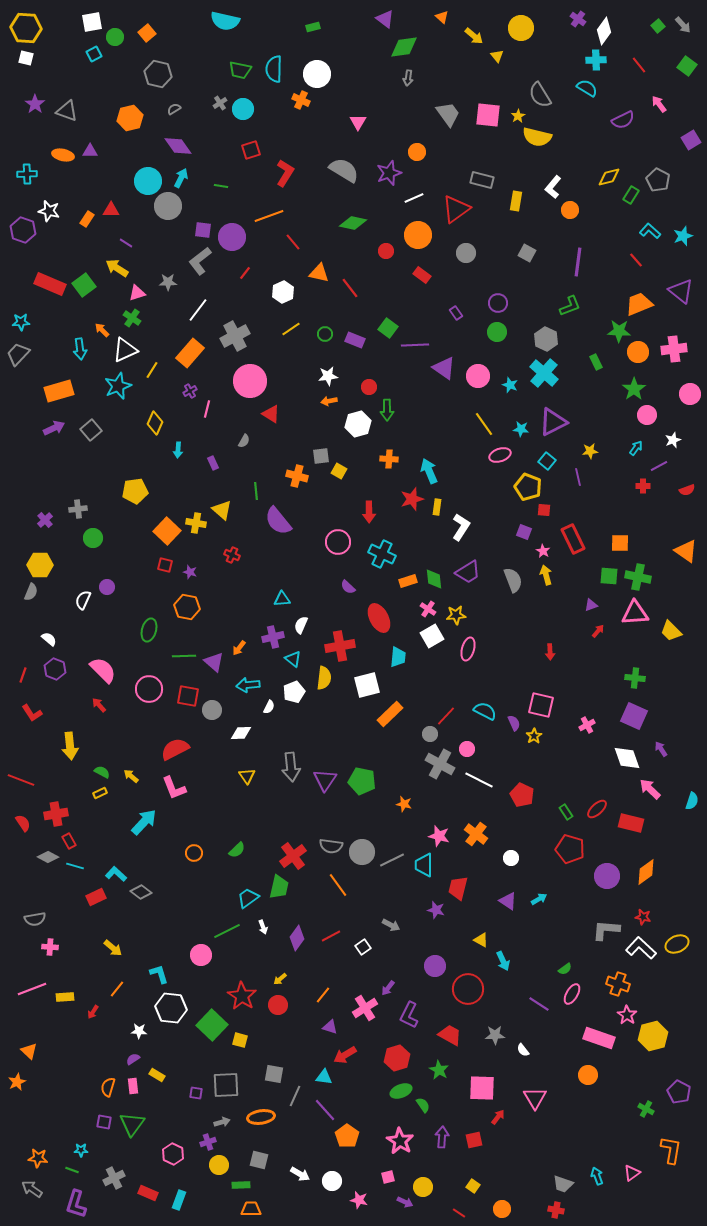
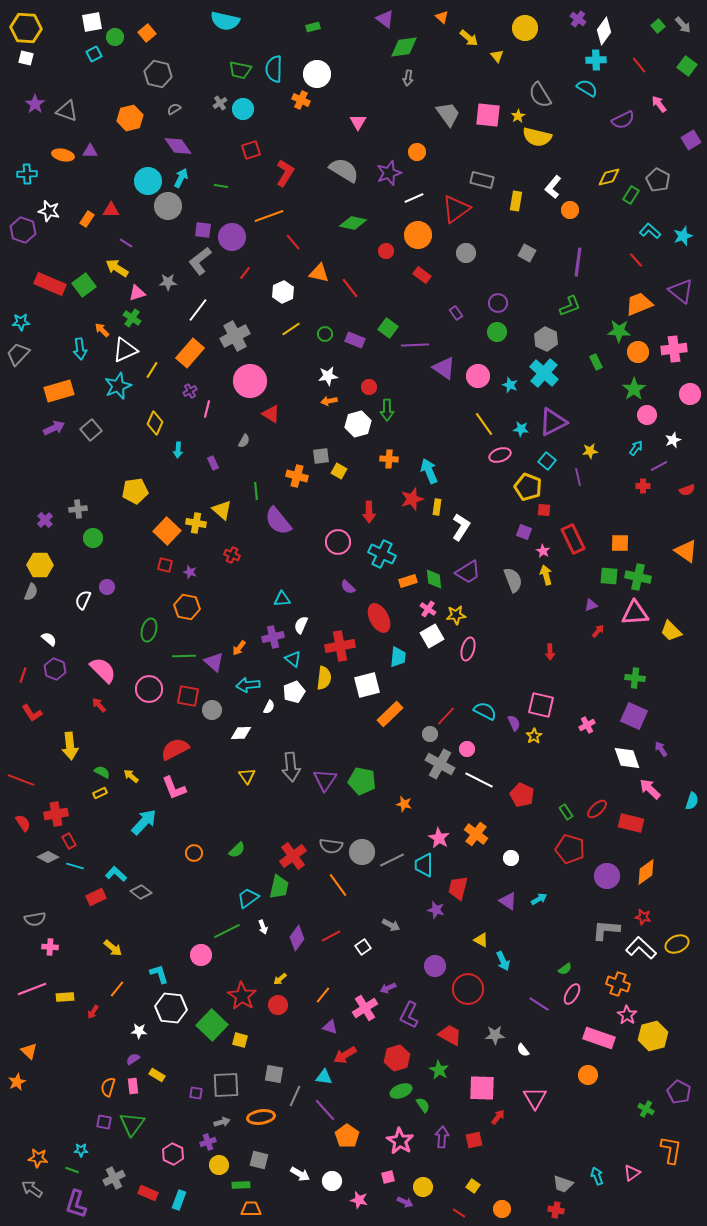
yellow circle at (521, 28): moved 4 px right
yellow arrow at (474, 36): moved 5 px left, 2 px down
pink star at (439, 836): moved 2 px down; rotated 15 degrees clockwise
purple arrow at (388, 988): rotated 28 degrees clockwise
